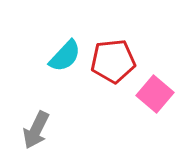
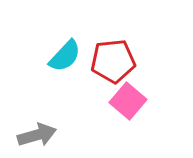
pink square: moved 27 px left, 7 px down
gray arrow: moved 1 px right, 5 px down; rotated 132 degrees counterclockwise
